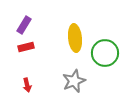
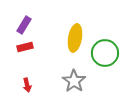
yellow ellipse: rotated 16 degrees clockwise
red rectangle: moved 1 px left
gray star: rotated 15 degrees counterclockwise
